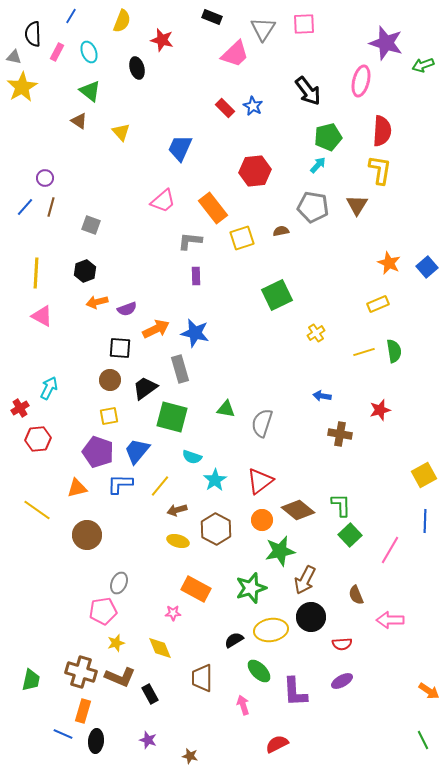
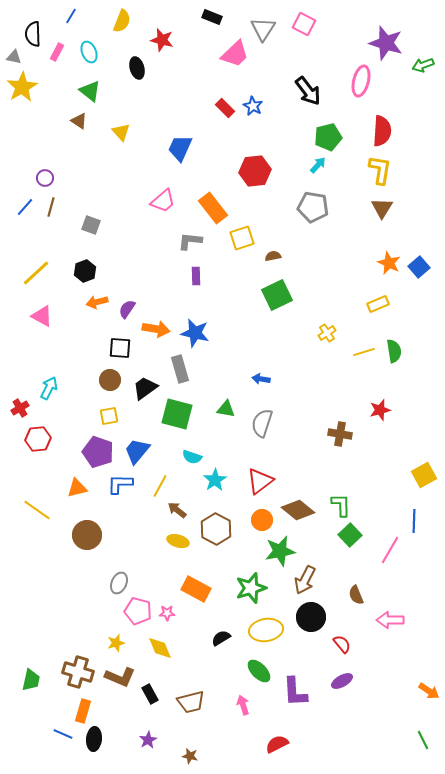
pink square at (304, 24): rotated 30 degrees clockwise
brown triangle at (357, 205): moved 25 px right, 3 px down
brown semicircle at (281, 231): moved 8 px left, 25 px down
blue square at (427, 267): moved 8 px left
yellow line at (36, 273): rotated 44 degrees clockwise
purple semicircle at (127, 309): rotated 144 degrees clockwise
orange arrow at (156, 329): rotated 36 degrees clockwise
yellow cross at (316, 333): moved 11 px right
blue arrow at (322, 396): moved 61 px left, 17 px up
green square at (172, 417): moved 5 px right, 3 px up
yellow line at (160, 486): rotated 10 degrees counterclockwise
brown arrow at (177, 510): rotated 54 degrees clockwise
blue line at (425, 521): moved 11 px left
pink pentagon at (103, 611): moved 35 px right; rotated 24 degrees clockwise
pink star at (173, 613): moved 6 px left
yellow ellipse at (271, 630): moved 5 px left
black semicircle at (234, 640): moved 13 px left, 2 px up
red semicircle at (342, 644): rotated 126 degrees counterclockwise
brown cross at (81, 672): moved 3 px left
brown trapezoid at (202, 678): moved 11 px left, 24 px down; rotated 104 degrees counterclockwise
purple star at (148, 740): rotated 24 degrees clockwise
black ellipse at (96, 741): moved 2 px left, 2 px up
